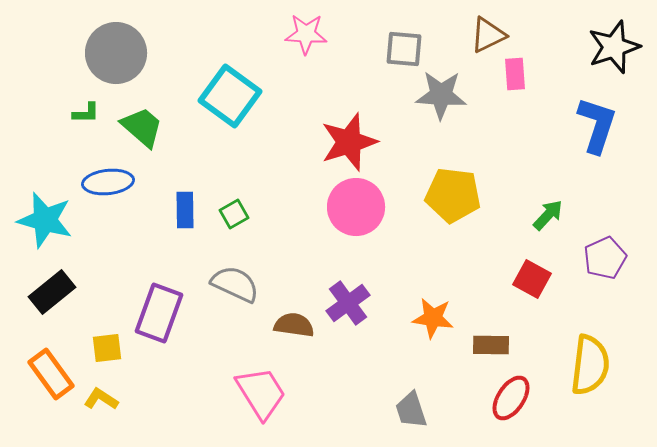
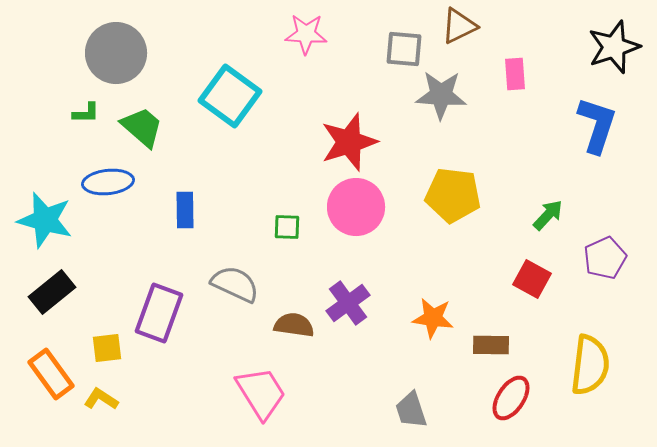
brown triangle: moved 29 px left, 9 px up
green square: moved 53 px right, 13 px down; rotated 32 degrees clockwise
